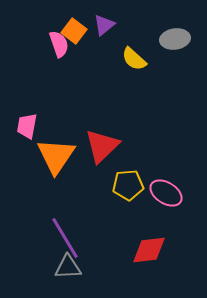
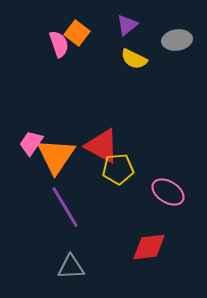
purple triangle: moved 23 px right
orange square: moved 3 px right, 2 px down
gray ellipse: moved 2 px right, 1 px down
yellow semicircle: rotated 16 degrees counterclockwise
pink trapezoid: moved 4 px right, 17 px down; rotated 24 degrees clockwise
red triangle: rotated 48 degrees counterclockwise
yellow pentagon: moved 10 px left, 16 px up
pink ellipse: moved 2 px right, 1 px up
purple line: moved 31 px up
red diamond: moved 3 px up
gray triangle: moved 3 px right
